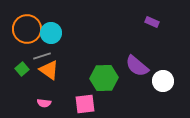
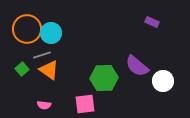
gray line: moved 1 px up
pink semicircle: moved 2 px down
